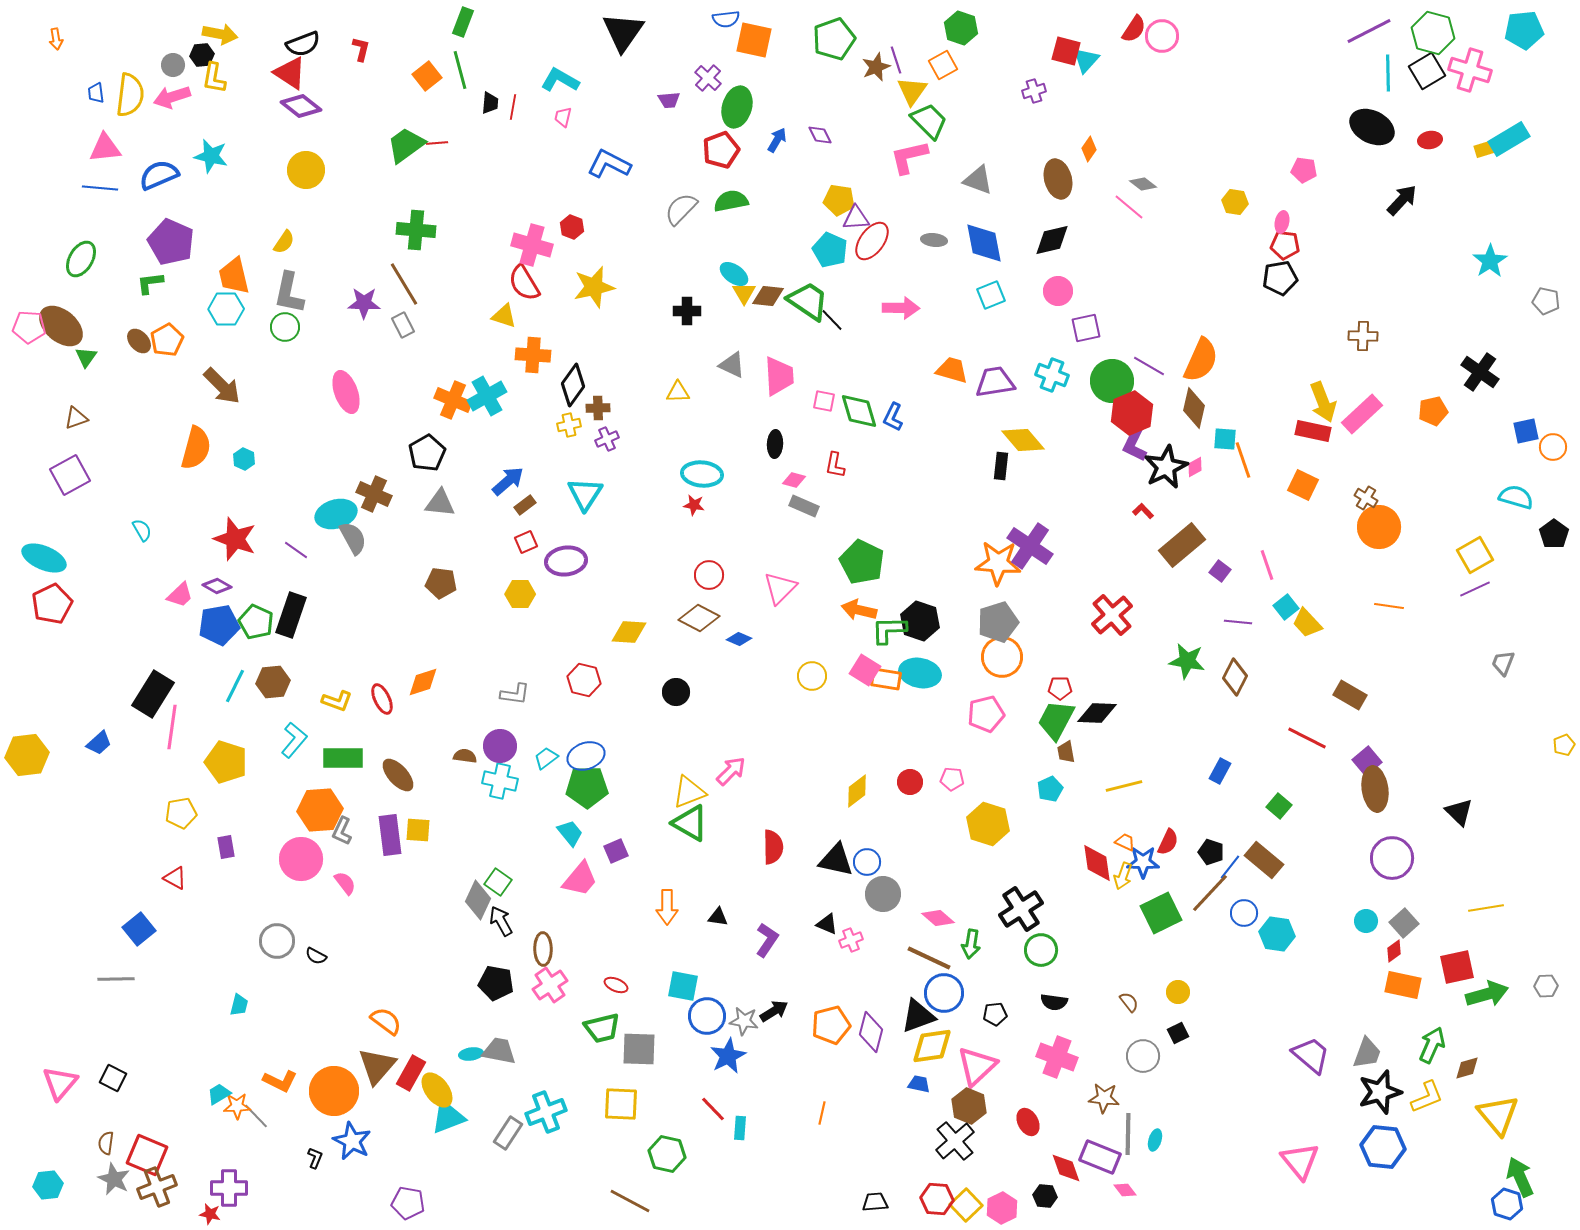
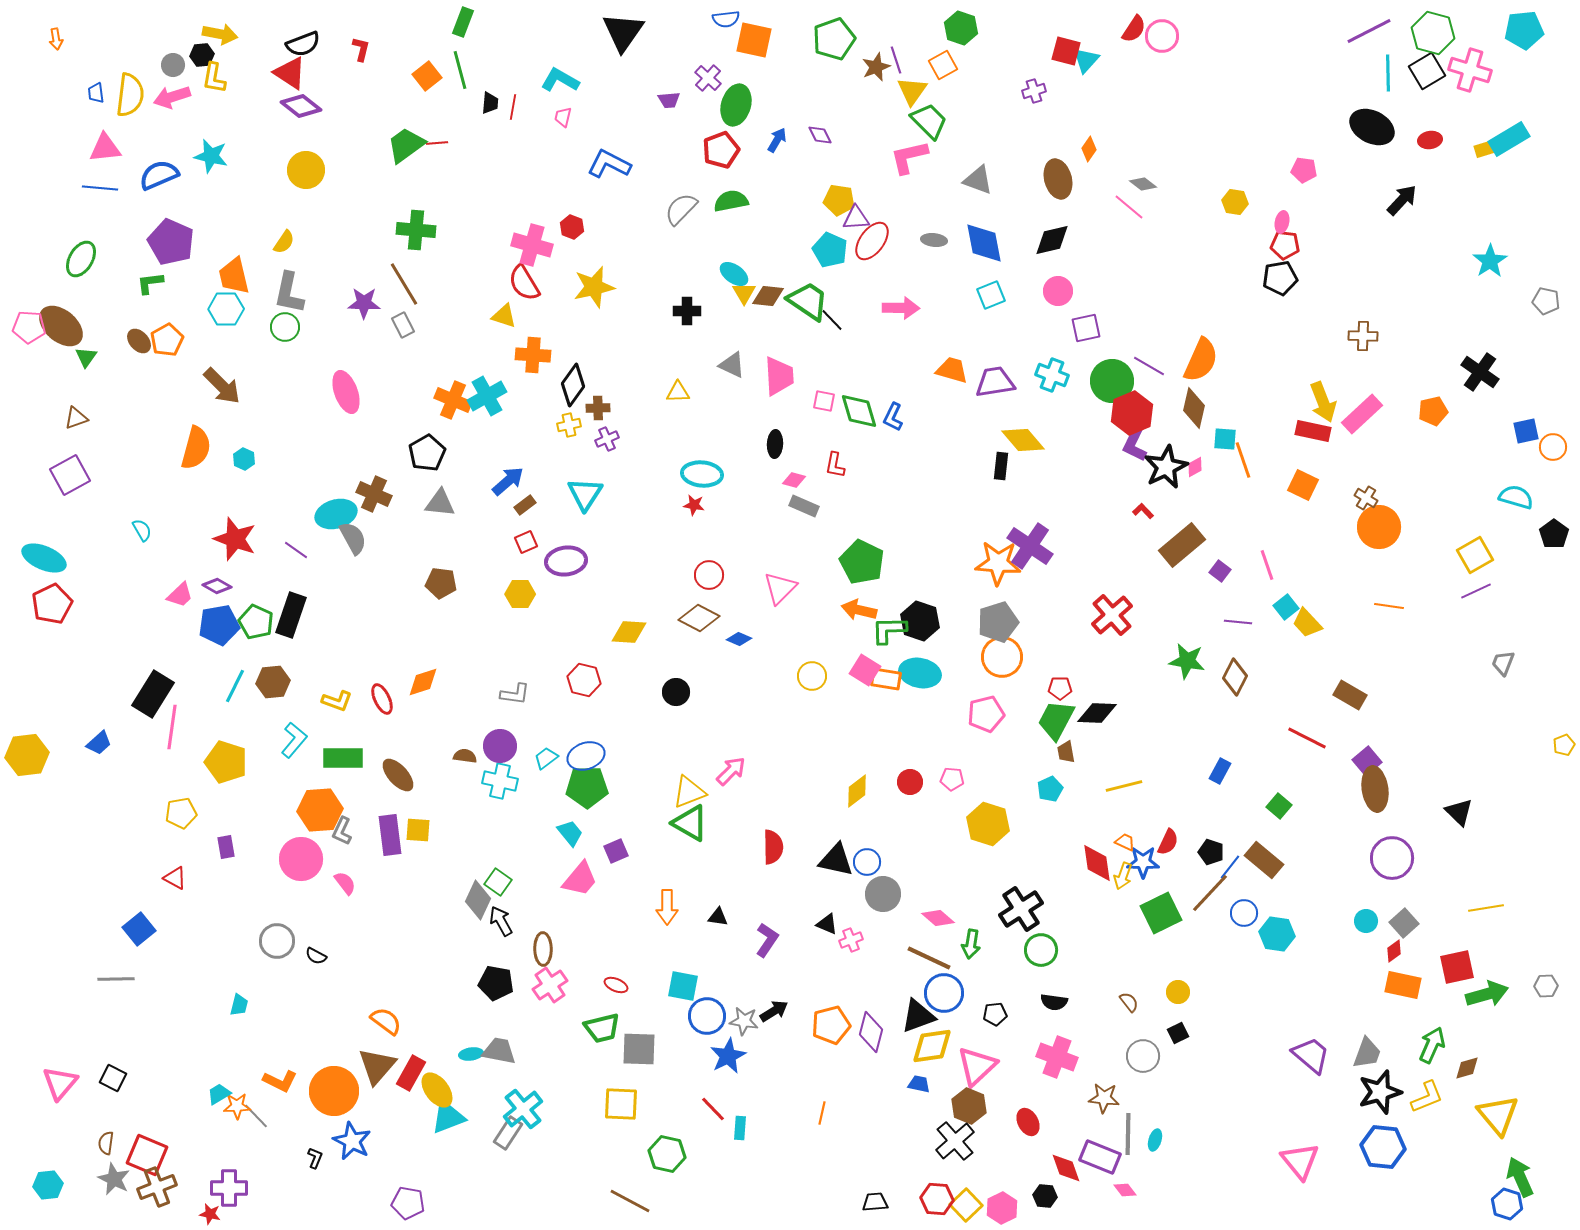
green ellipse at (737, 107): moved 1 px left, 2 px up
purple line at (1475, 589): moved 1 px right, 2 px down
cyan cross at (546, 1112): moved 23 px left, 3 px up; rotated 18 degrees counterclockwise
